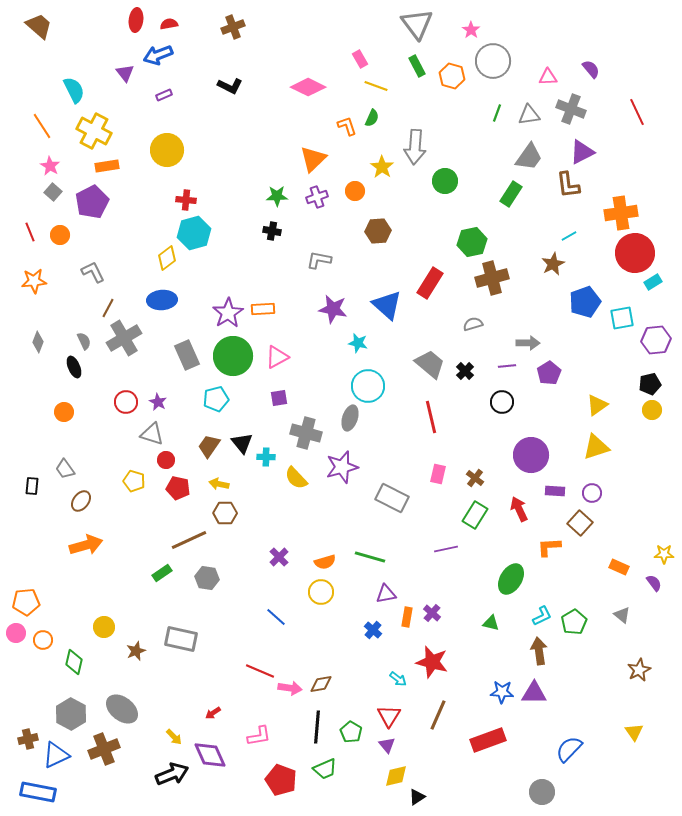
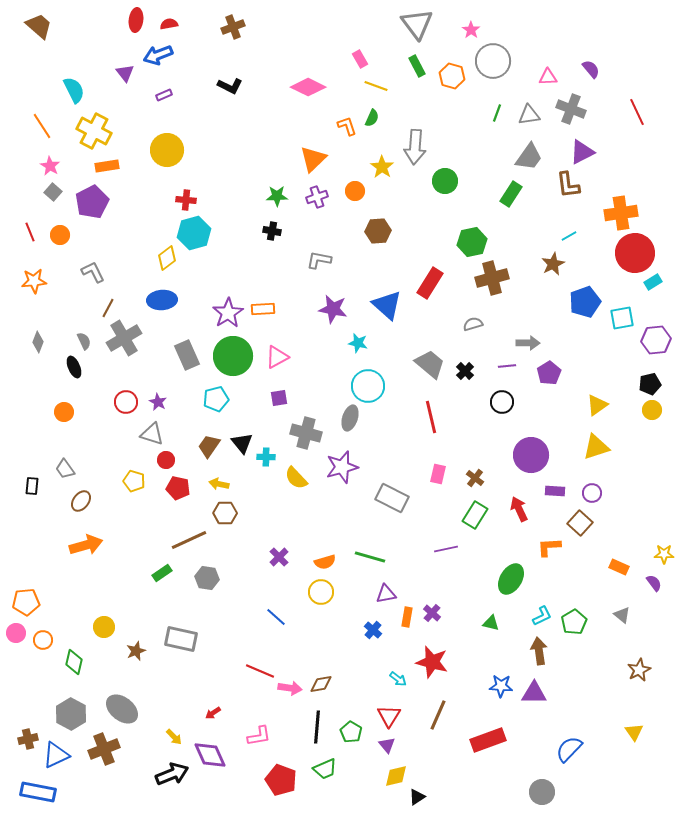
blue star at (502, 692): moved 1 px left, 6 px up
